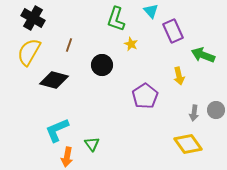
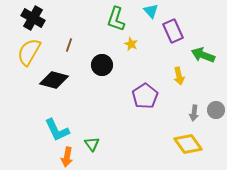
cyan L-shape: rotated 92 degrees counterclockwise
